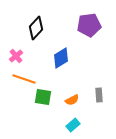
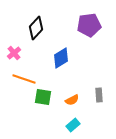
pink cross: moved 2 px left, 3 px up
